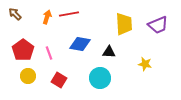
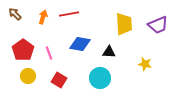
orange arrow: moved 4 px left
